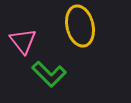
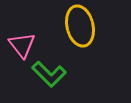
pink triangle: moved 1 px left, 4 px down
